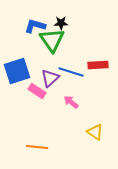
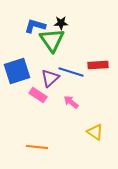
pink rectangle: moved 1 px right, 4 px down
